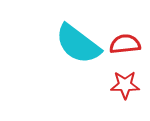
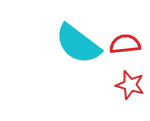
red star: moved 5 px right; rotated 16 degrees clockwise
